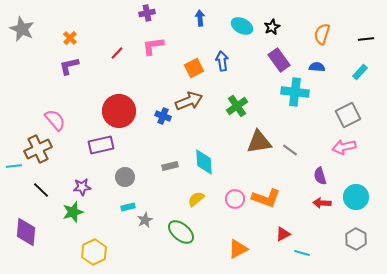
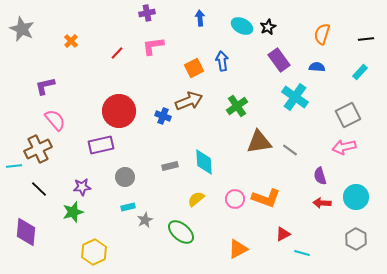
black star at (272, 27): moved 4 px left
orange cross at (70, 38): moved 1 px right, 3 px down
purple L-shape at (69, 66): moved 24 px left, 20 px down
cyan cross at (295, 92): moved 5 px down; rotated 28 degrees clockwise
black line at (41, 190): moved 2 px left, 1 px up
